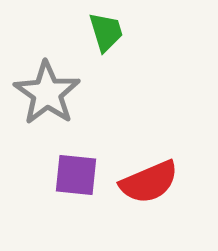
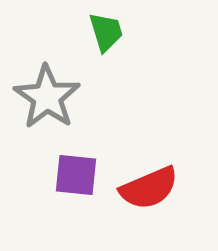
gray star: moved 4 px down
red semicircle: moved 6 px down
